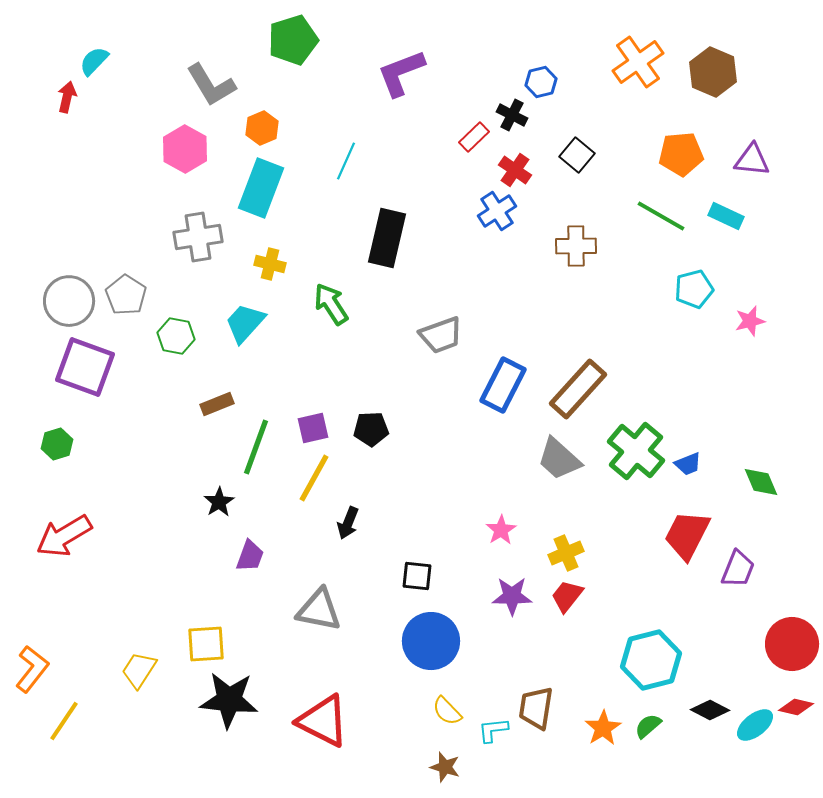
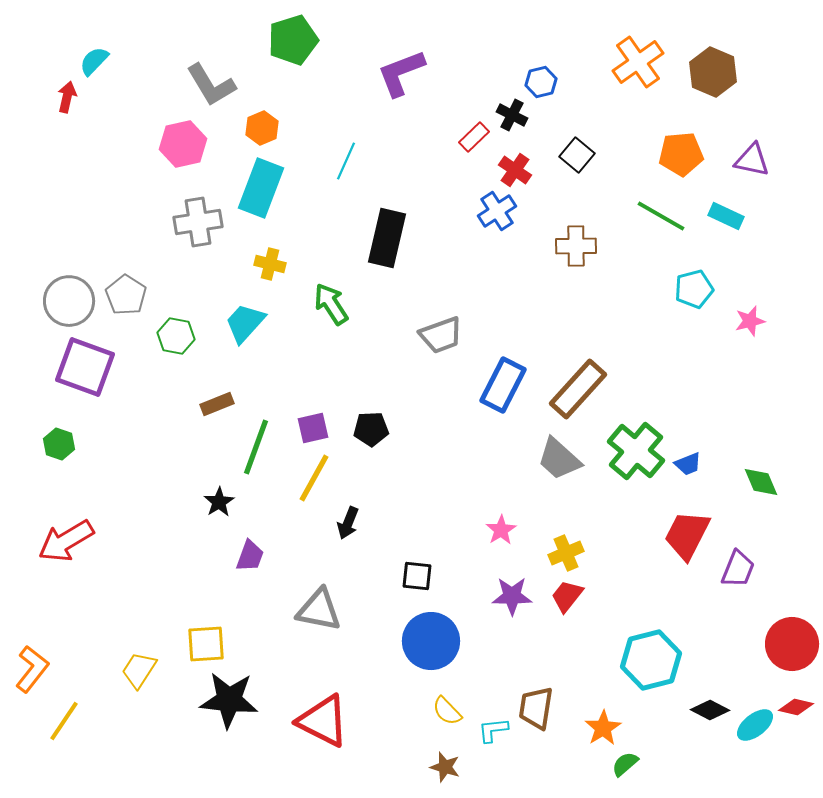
pink hexagon at (185, 149): moved 2 px left, 5 px up; rotated 18 degrees clockwise
purple triangle at (752, 160): rotated 6 degrees clockwise
gray cross at (198, 237): moved 15 px up
green hexagon at (57, 444): moved 2 px right; rotated 24 degrees counterclockwise
red arrow at (64, 536): moved 2 px right, 5 px down
green semicircle at (648, 726): moved 23 px left, 38 px down
